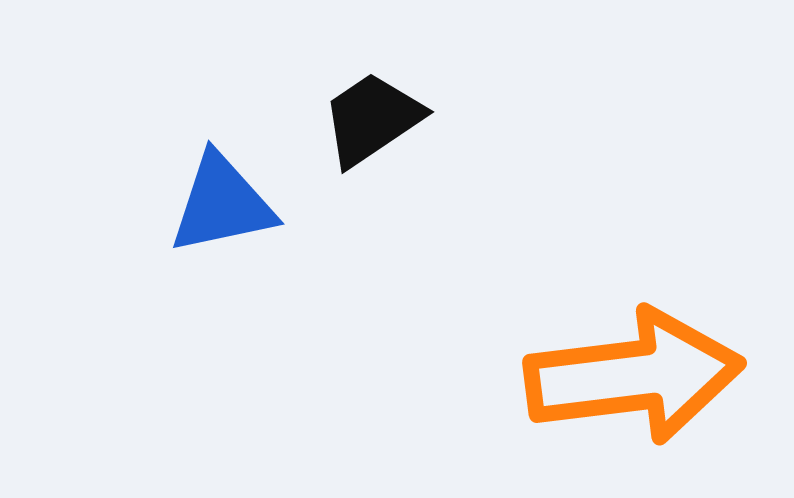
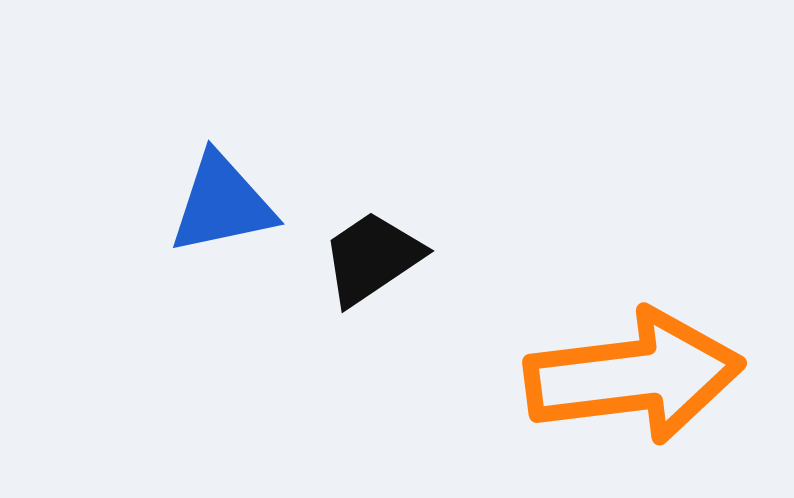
black trapezoid: moved 139 px down
